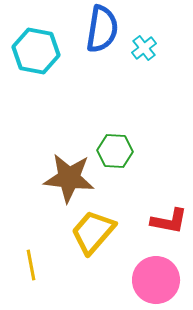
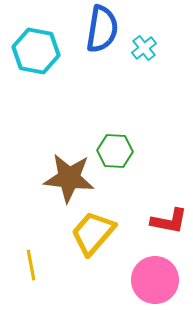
yellow trapezoid: moved 1 px down
pink circle: moved 1 px left
